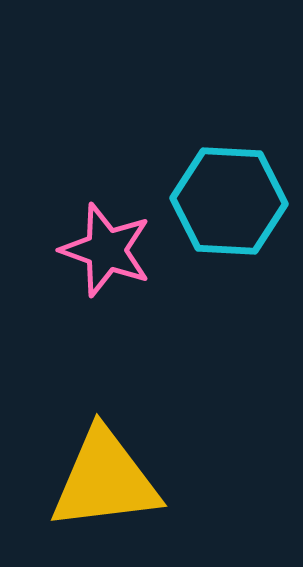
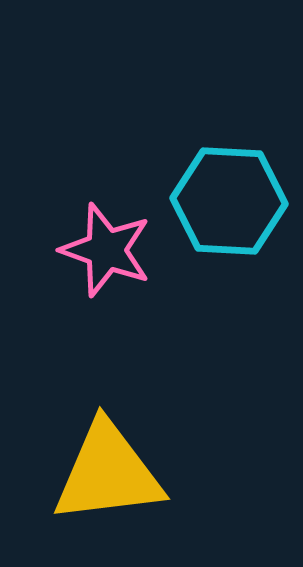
yellow triangle: moved 3 px right, 7 px up
